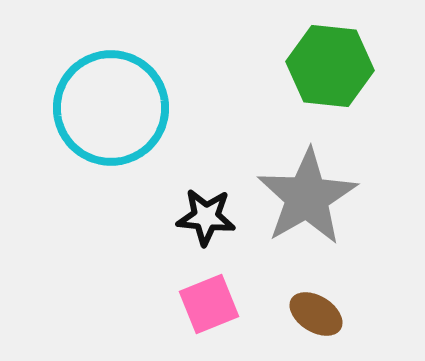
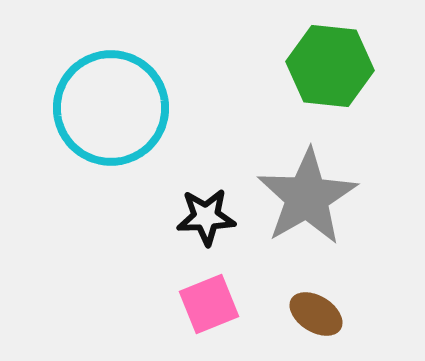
black star: rotated 8 degrees counterclockwise
